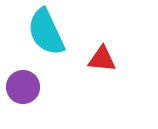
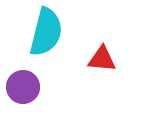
cyan semicircle: rotated 141 degrees counterclockwise
